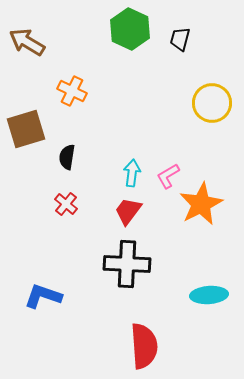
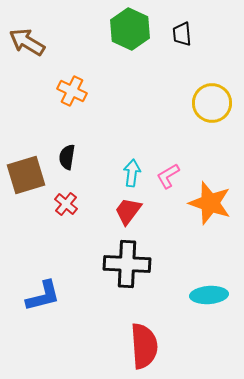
black trapezoid: moved 2 px right, 5 px up; rotated 20 degrees counterclockwise
brown square: moved 46 px down
orange star: moved 9 px right, 1 px up; rotated 27 degrees counterclockwise
blue L-shape: rotated 147 degrees clockwise
